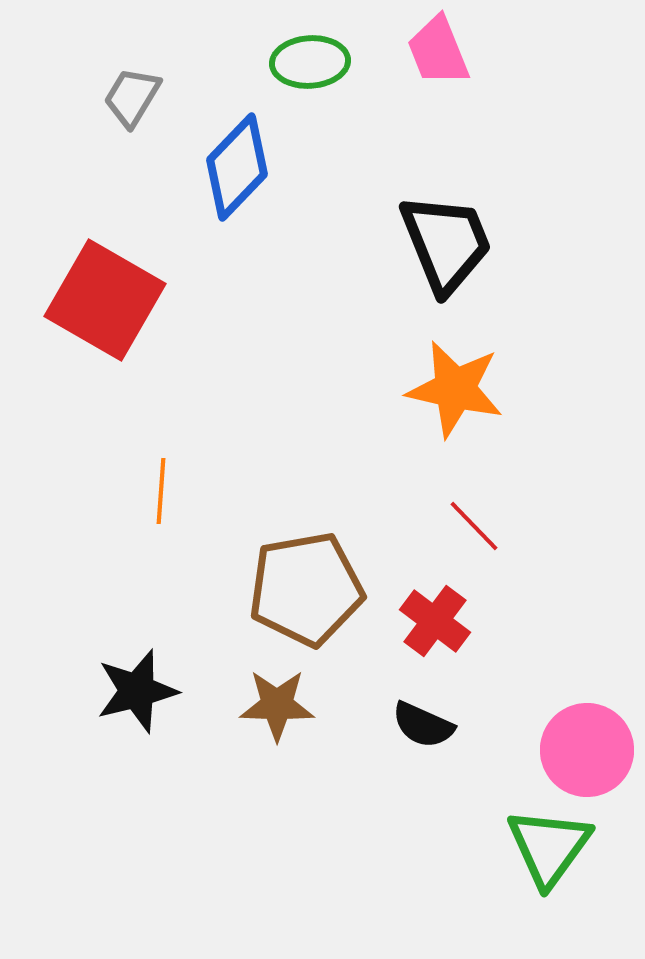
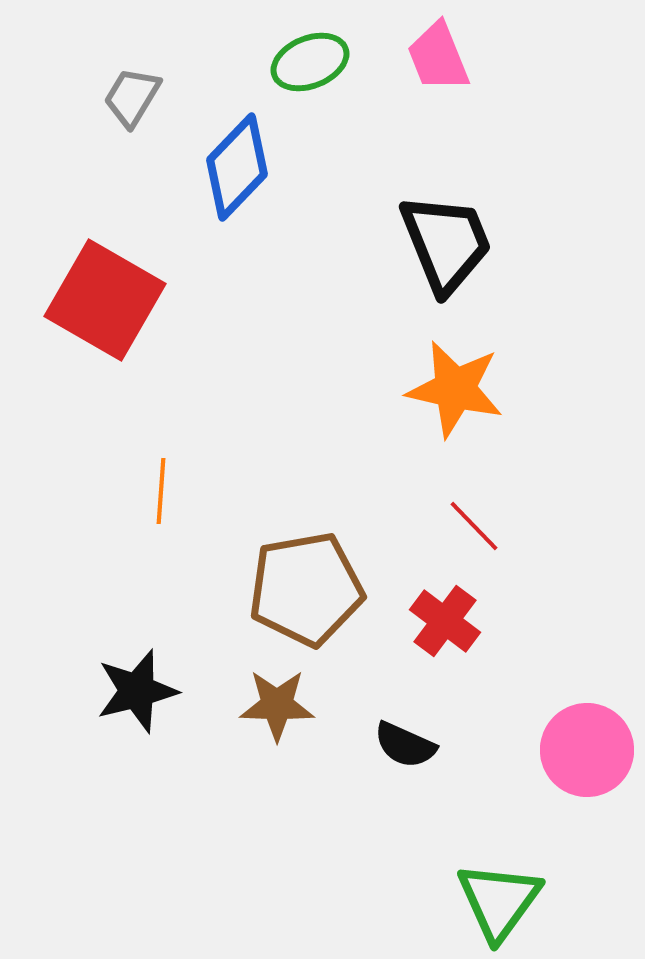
pink trapezoid: moved 6 px down
green ellipse: rotated 18 degrees counterclockwise
red cross: moved 10 px right
black semicircle: moved 18 px left, 20 px down
green triangle: moved 50 px left, 54 px down
